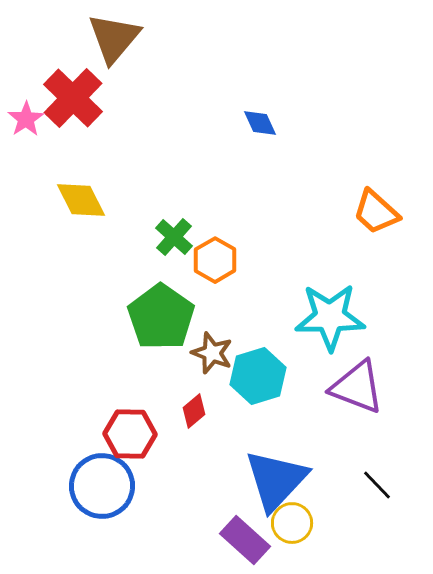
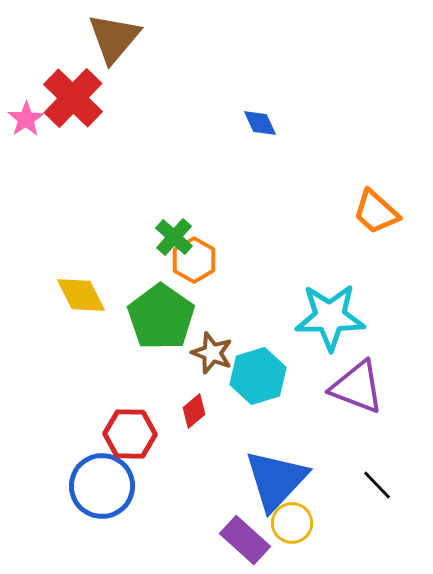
yellow diamond: moved 95 px down
orange hexagon: moved 21 px left
